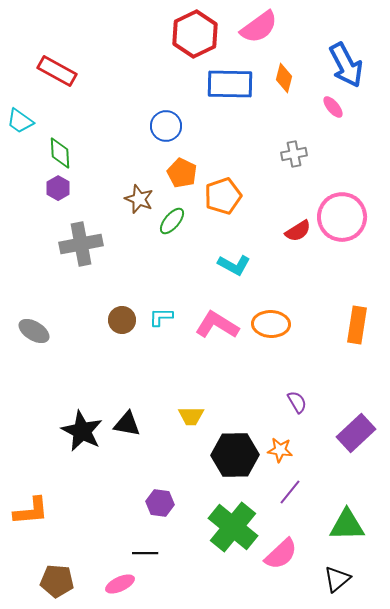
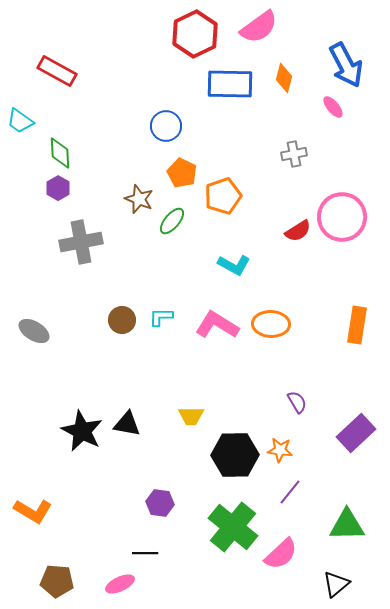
gray cross at (81, 244): moved 2 px up
orange L-shape at (31, 511): moved 2 px right; rotated 36 degrees clockwise
black triangle at (337, 579): moved 1 px left, 5 px down
